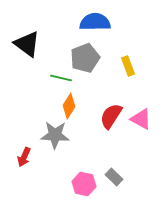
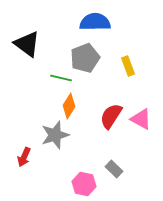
gray star: rotated 20 degrees counterclockwise
gray rectangle: moved 8 px up
